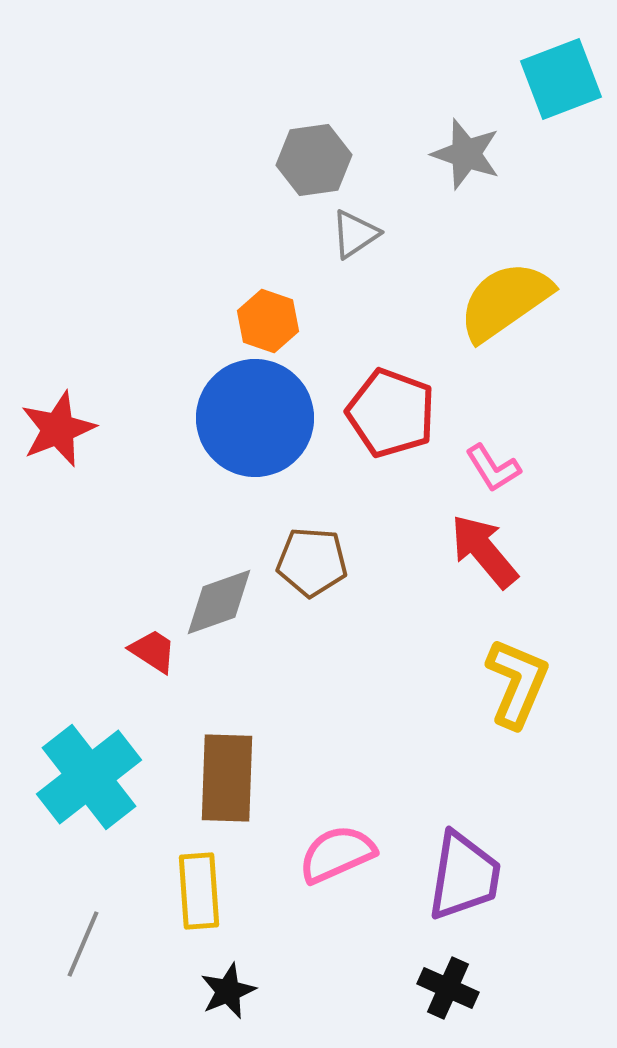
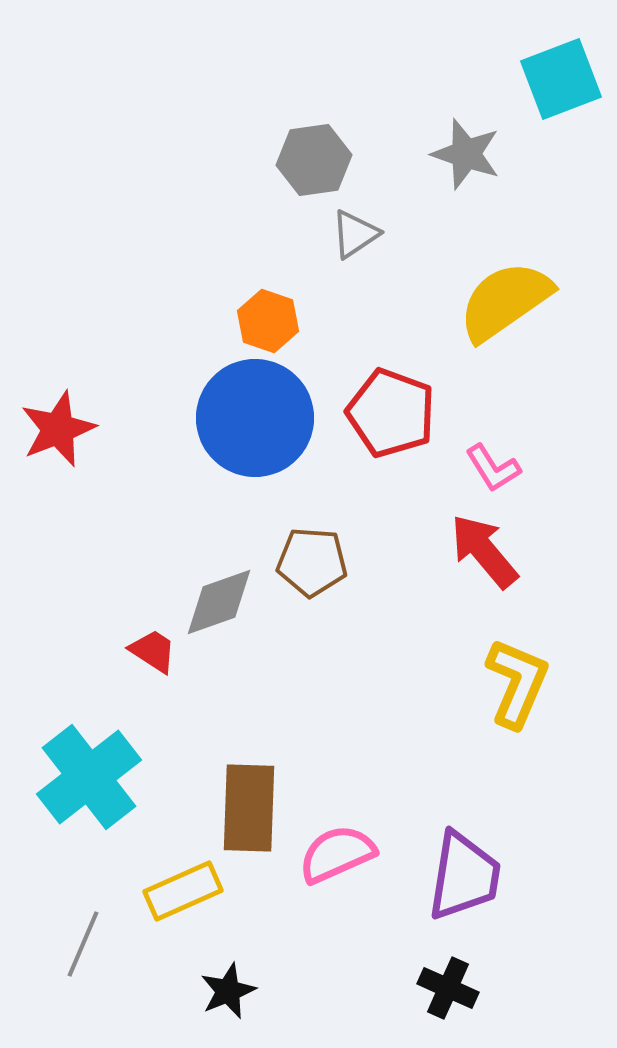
brown rectangle: moved 22 px right, 30 px down
yellow rectangle: moved 16 px left; rotated 70 degrees clockwise
